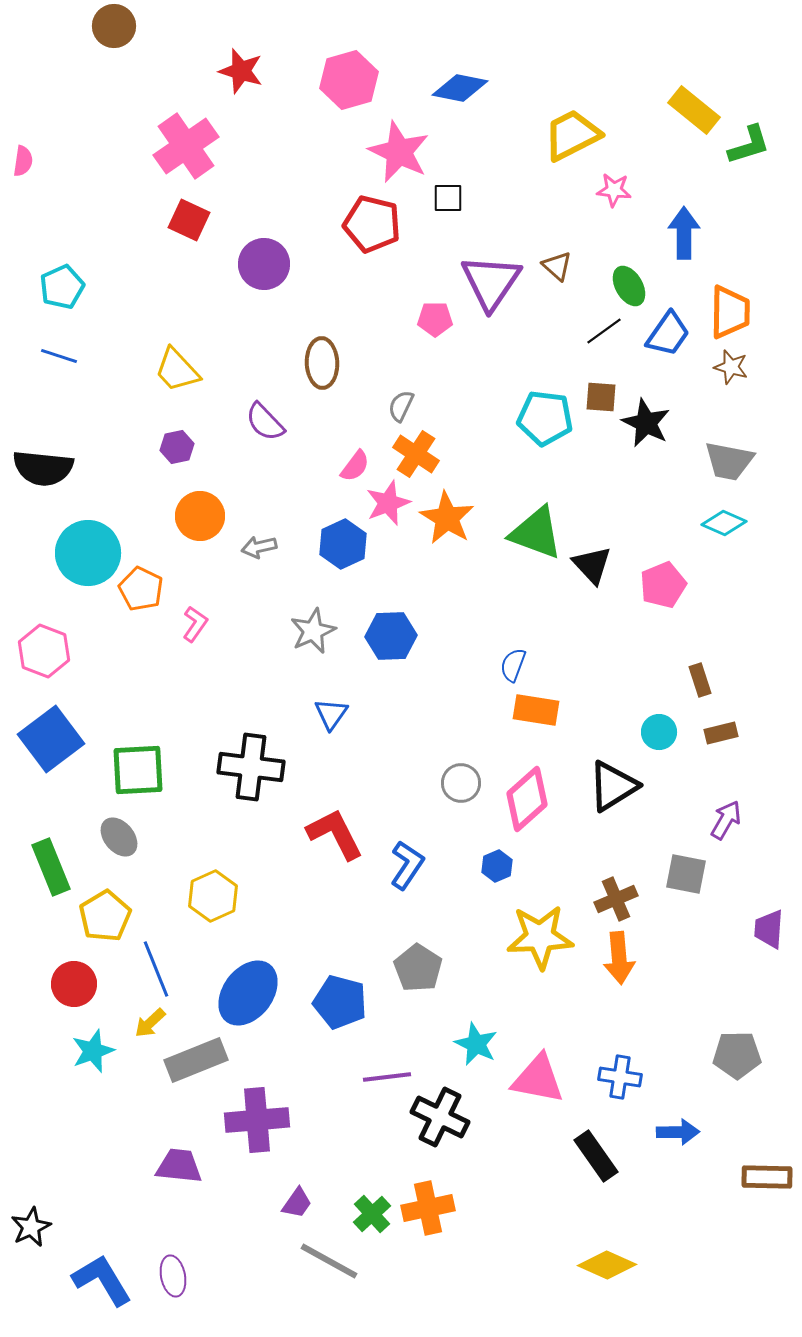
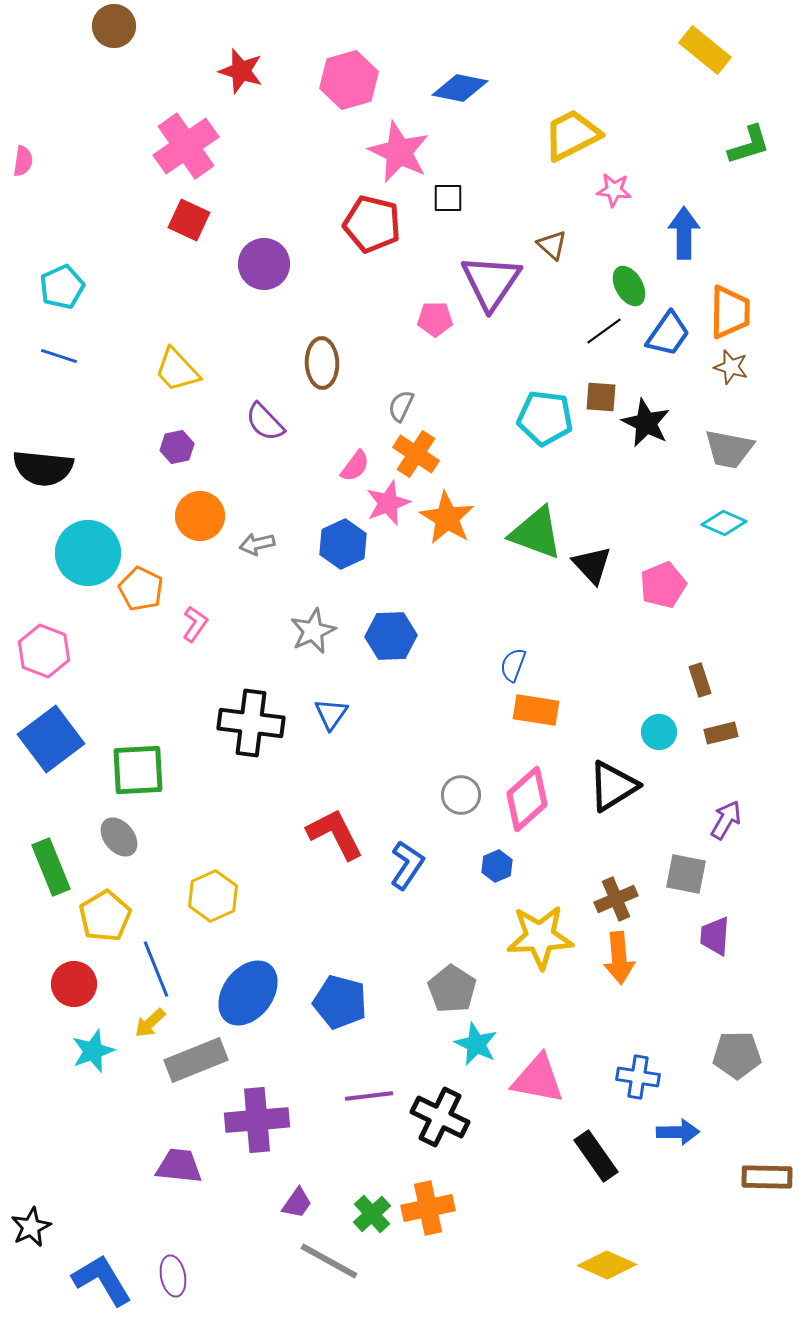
yellow rectangle at (694, 110): moved 11 px right, 60 px up
brown triangle at (557, 266): moved 5 px left, 21 px up
gray trapezoid at (729, 461): moved 12 px up
gray arrow at (259, 547): moved 2 px left, 3 px up
black cross at (251, 767): moved 44 px up
gray circle at (461, 783): moved 12 px down
purple trapezoid at (769, 929): moved 54 px left, 7 px down
gray pentagon at (418, 968): moved 34 px right, 21 px down
purple line at (387, 1077): moved 18 px left, 19 px down
blue cross at (620, 1077): moved 18 px right
